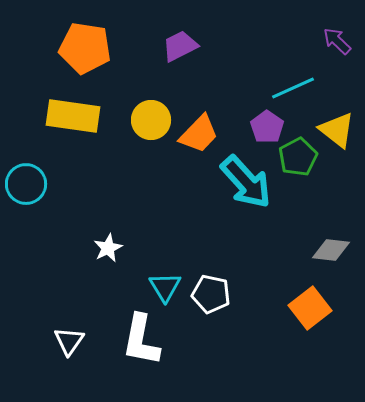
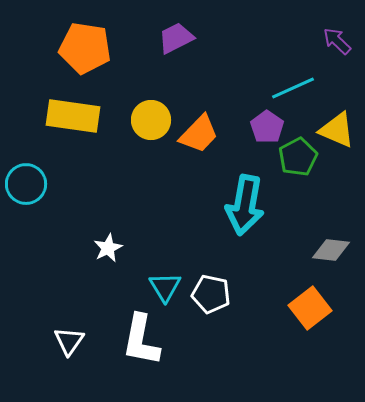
purple trapezoid: moved 4 px left, 8 px up
yellow triangle: rotated 15 degrees counterclockwise
cyan arrow: moved 1 px left, 23 px down; rotated 52 degrees clockwise
